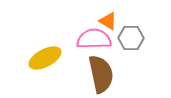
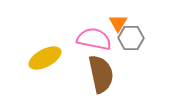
orange triangle: moved 10 px right, 2 px down; rotated 30 degrees clockwise
pink semicircle: rotated 12 degrees clockwise
